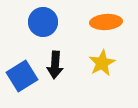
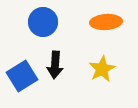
yellow star: moved 6 px down
